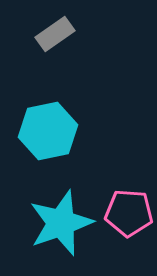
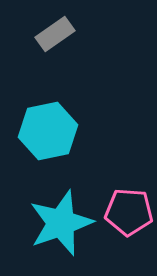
pink pentagon: moved 1 px up
